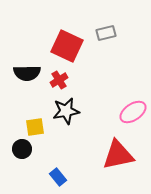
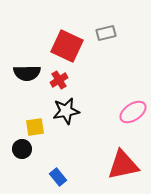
red triangle: moved 5 px right, 10 px down
